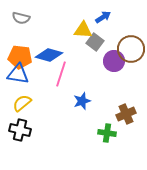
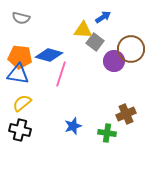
blue star: moved 9 px left, 25 px down
